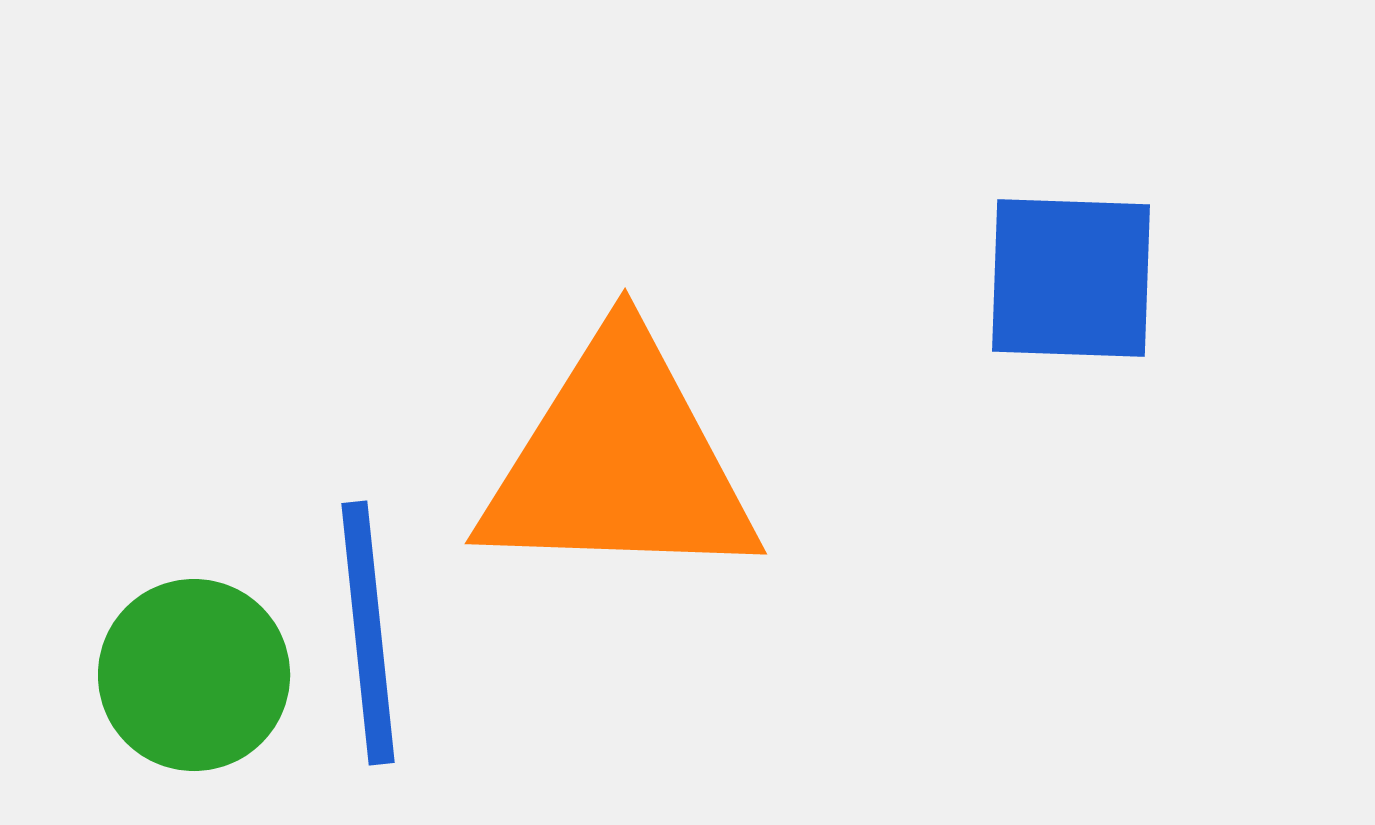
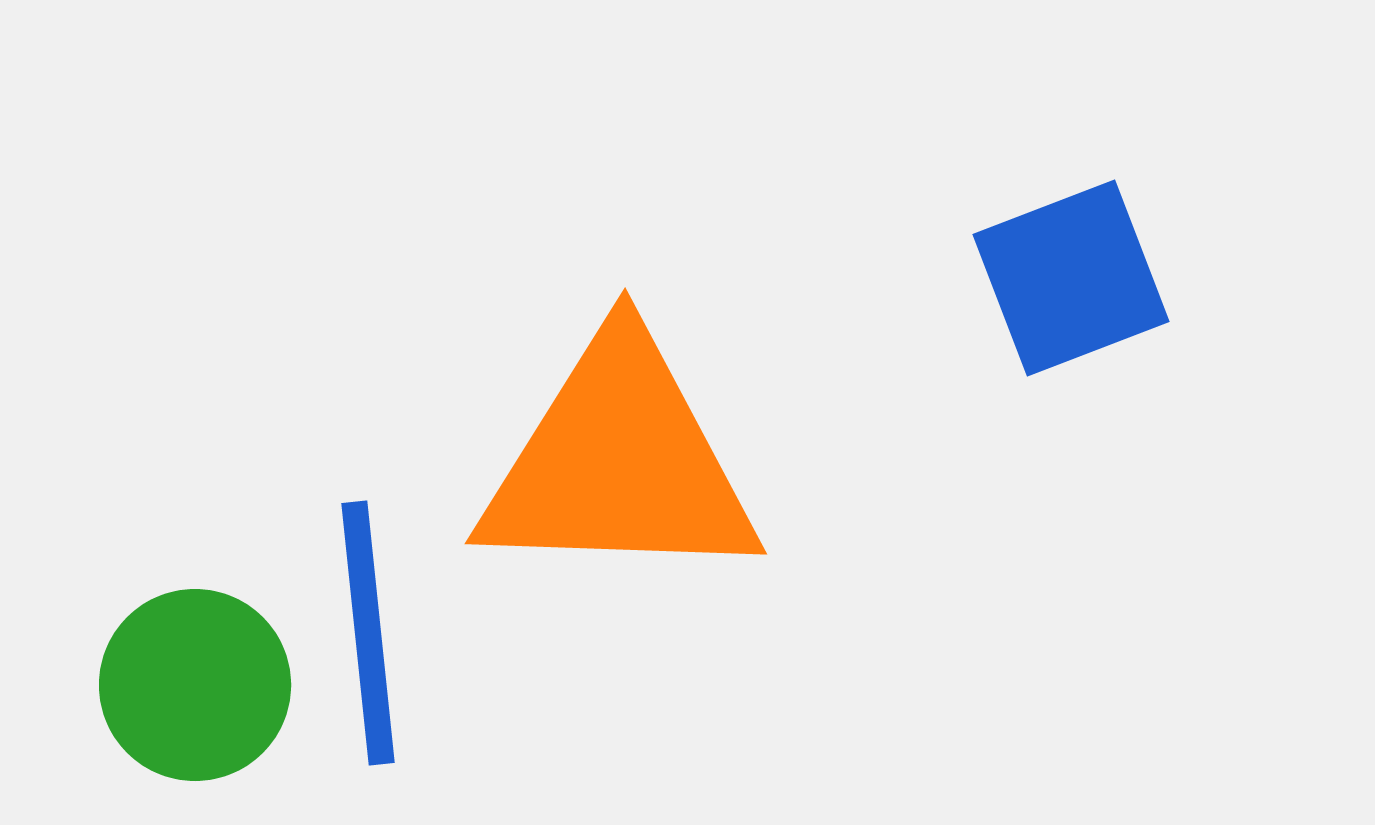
blue square: rotated 23 degrees counterclockwise
green circle: moved 1 px right, 10 px down
